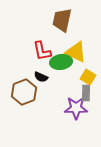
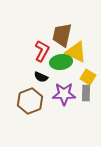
brown trapezoid: moved 15 px down
red L-shape: rotated 140 degrees counterclockwise
brown hexagon: moved 6 px right, 9 px down
purple star: moved 12 px left, 14 px up
